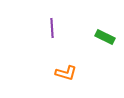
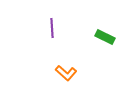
orange L-shape: rotated 25 degrees clockwise
